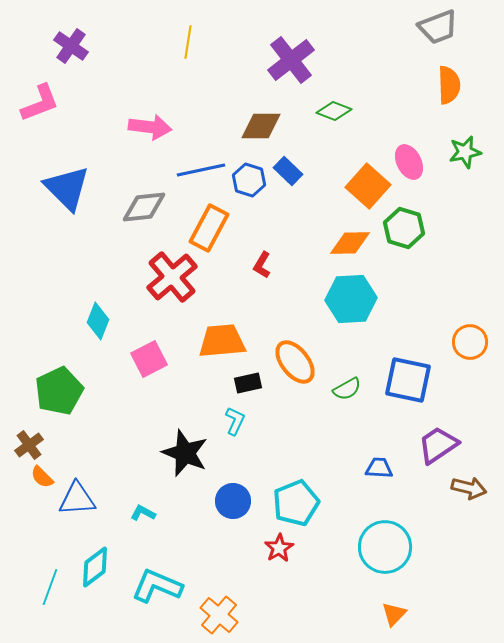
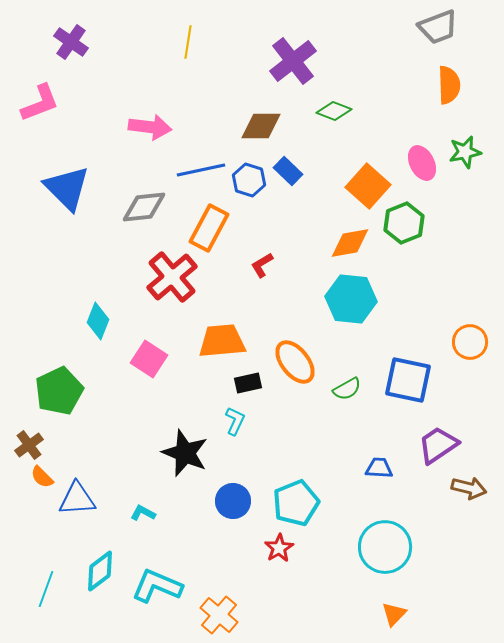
purple cross at (71, 46): moved 4 px up
purple cross at (291, 60): moved 2 px right, 1 px down
pink ellipse at (409, 162): moved 13 px right, 1 px down
green hexagon at (404, 228): moved 5 px up; rotated 21 degrees clockwise
orange diamond at (350, 243): rotated 9 degrees counterclockwise
red L-shape at (262, 265): rotated 28 degrees clockwise
cyan hexagon at (351, 299): rotated 9 degrees clockwise
pink square at (149, 359): rotated 30 degrees counterclockwise
cyan diamond at (95, 567): moved 5 px right, 4 px down
cyan line at (50, 587): moved 4 px left, 2 px down
